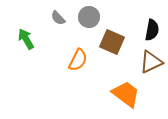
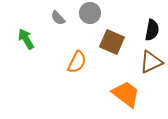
gray circle: moved 1 px right, 4 px up
orange semicircle: moved 1 px left, 2 px down
